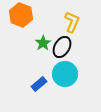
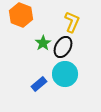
black ellipse: moved 1 px right
